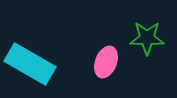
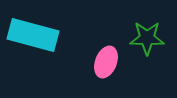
cyan rectangle: moved 3 px right, 29 px up; rotated 15 degrees counterclockwise
